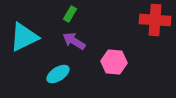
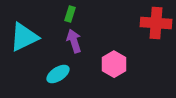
green rectangle: rotated 14 degrees counterclockwise
red cross: moved 1 px right, 3 px down
purple arrow: rotated 40 degrees clockwise
pink hexagon: moved 2 px down; rotated 25 degrees clockwise
